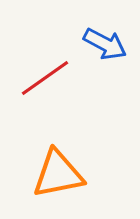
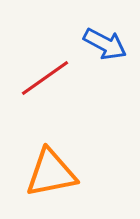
orange triangle: moved 7 px left, 1 px up
